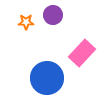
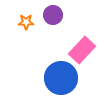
pink rectangle: moved 3 px up
blue circle: moved 14 px right
